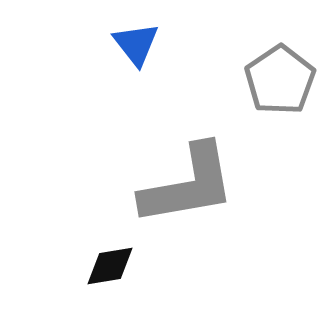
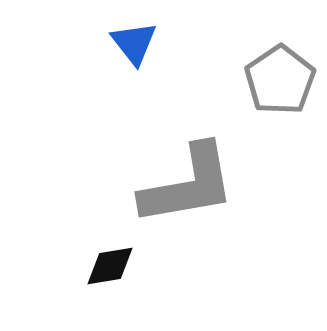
blue triangle: moved 2 px left, 1 px up
